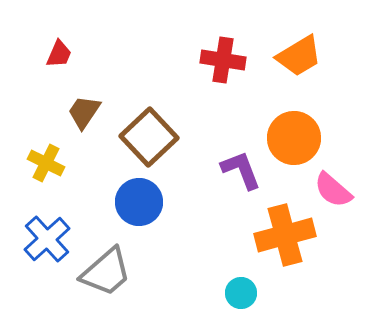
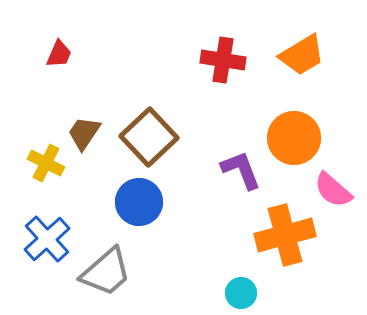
orange trapezoid: moved 3 px right, 1 px up
brown trapezoid: moved 21 px down
